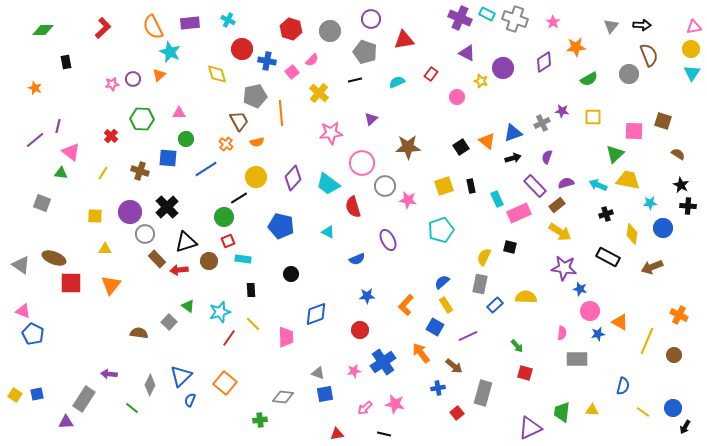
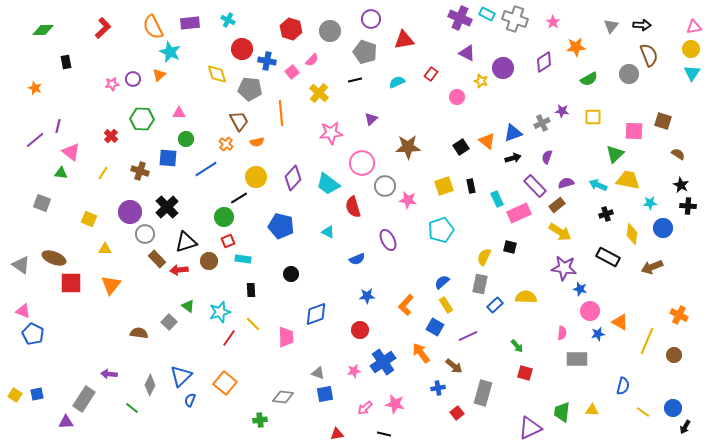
gray pentagon at (255, 96): moved 5 px left, 7 px up; rotated 20 degrees clockwise
yellow square at (95, 216): moved 6 px left, 3 px down; rotated 21 degrees clockwise
